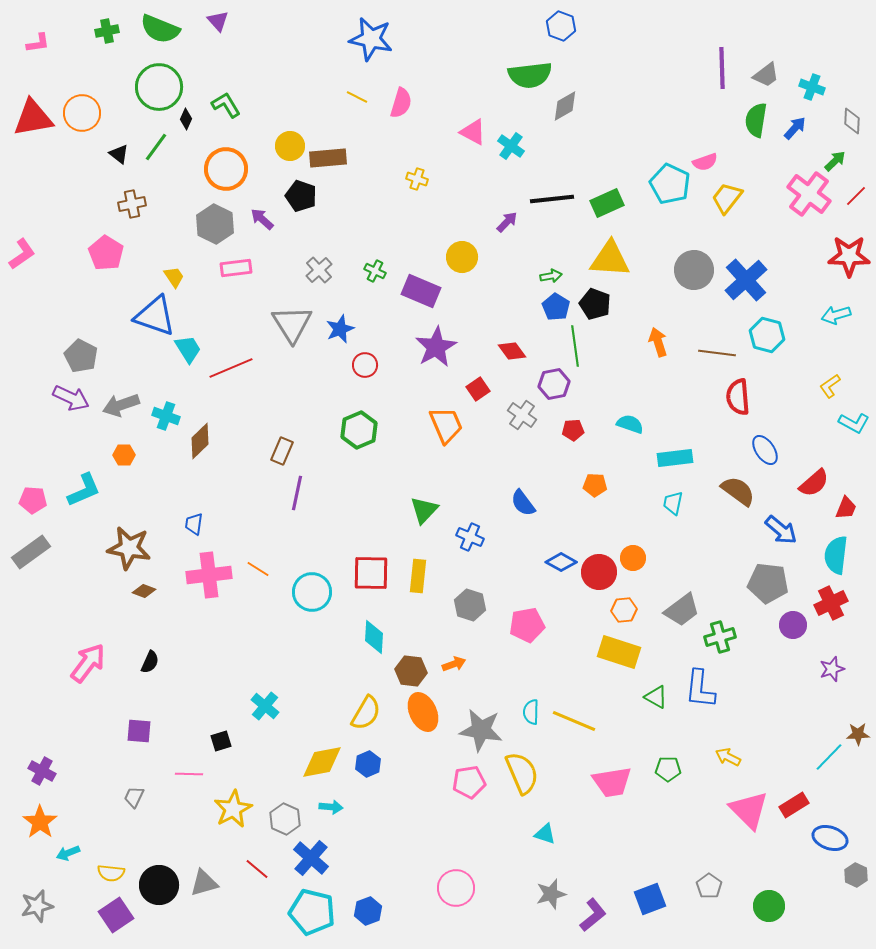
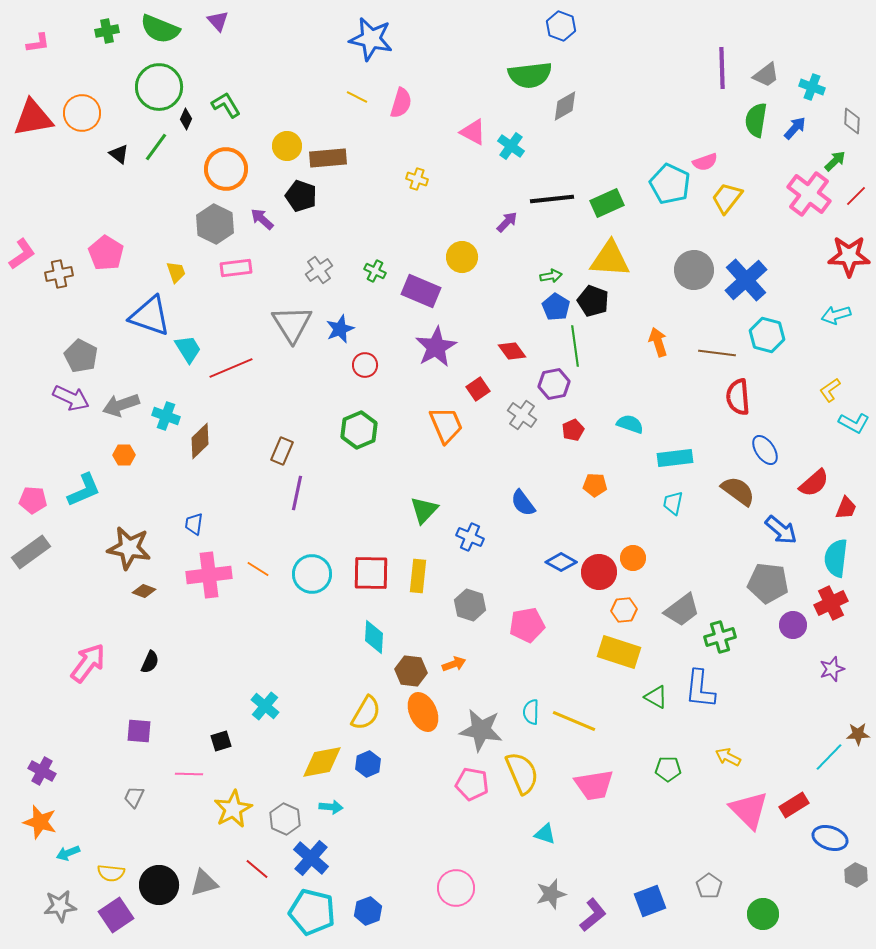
yellow circle at (290, 146): moved 3 px left
brown cross at (132, 204): moved 73 px left, 70 px down
gray cross at (319, 270): rotated 8 degrees clockwise
yellow trapezoid at (174, 277): moved 2 px right, 5 px up; rotated 15 degrees clockwise
black pentagon at (595, 304): moved 2 px left, 3 px up
blue triangle at (155, 316): moved 5 px left
yellow L-shape at (830, 386): moved 4 px down
red pentagon at (573, 430): rotated 20 degrees counterclockwise
cyan semicircle at (836, 555): moved 3 px down
cyan circle at (312, 592): moved 18 px up
pink pentagon at (469, 782): moved 3 px right, 2 px down; rotated 20 degrees clockwise
pink trapezoid at (612, 782): moved 18 px left, 3 px down
orange star at (40, 822): rotated 20 degrees counterclockwise
blue square at (650, 899): moved 2 px down
gray star at (37, 906): moved 23 px right; rotated 8 degrees clockwise
green circle at (769, 906): moved 6 px left, 8 px down
